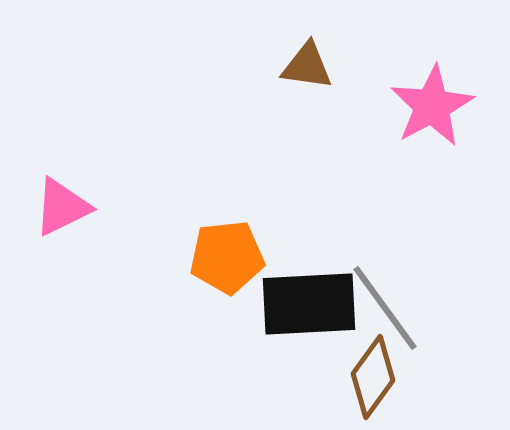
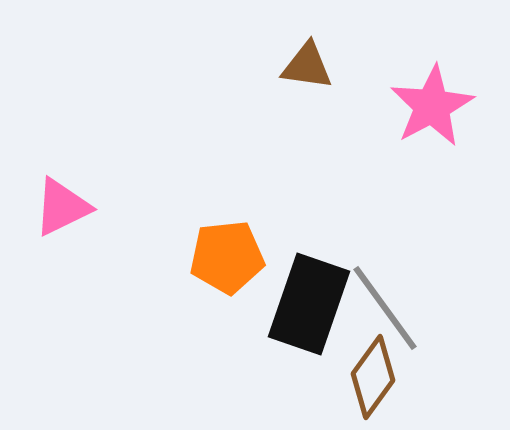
black rectangle: rotated 68 degrees counterclockwise
